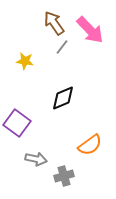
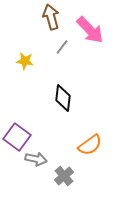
brown arrow: moved 3 px left, 6 px up; rotated 20 degrees clockwise
black diamond: rotated 60 degrees counterclockwise
purple square: moved 14 px down
gray cross: rotated 24 degrees counterclockwise
